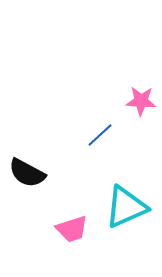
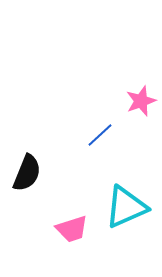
pink star: rotated 24 degrees counterclockwise
black semicircle: rotated 96 degrees counterclockwise
